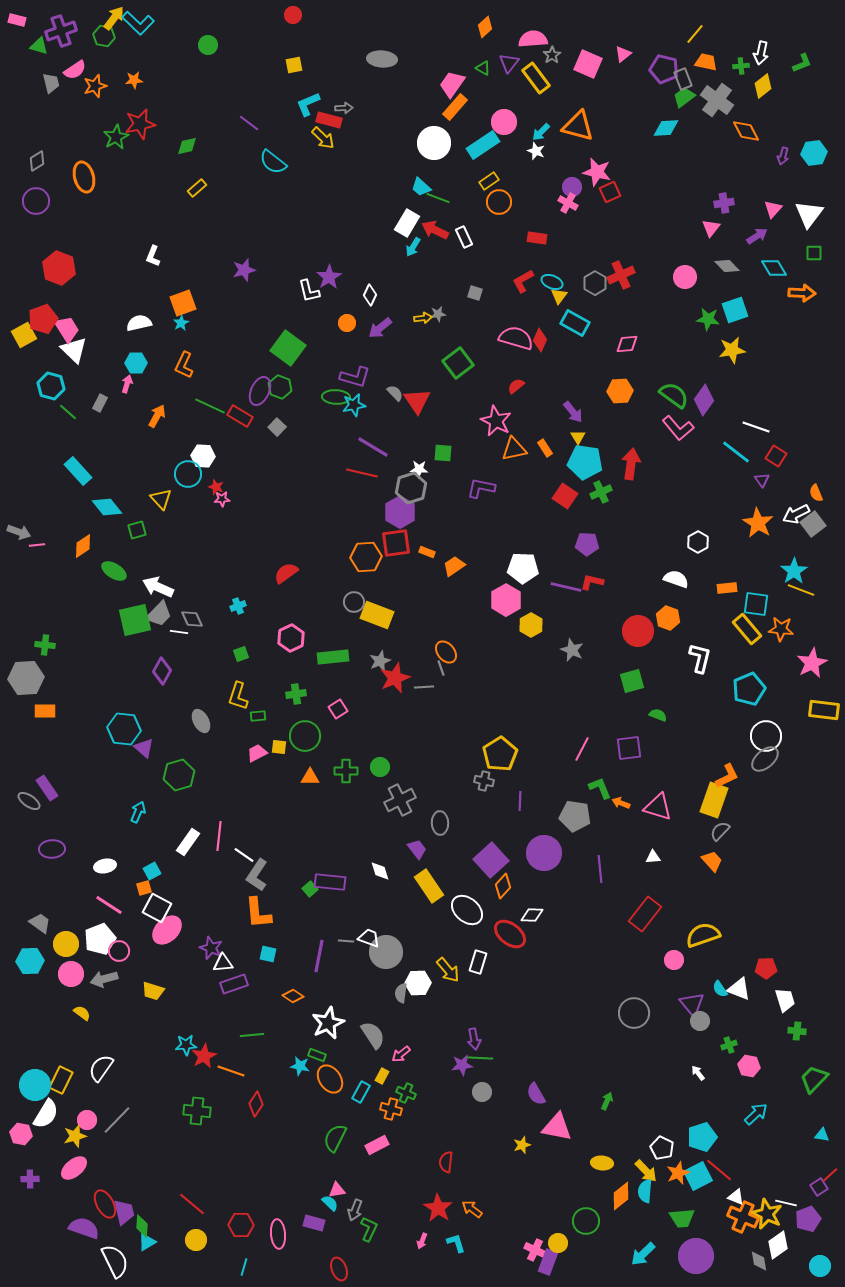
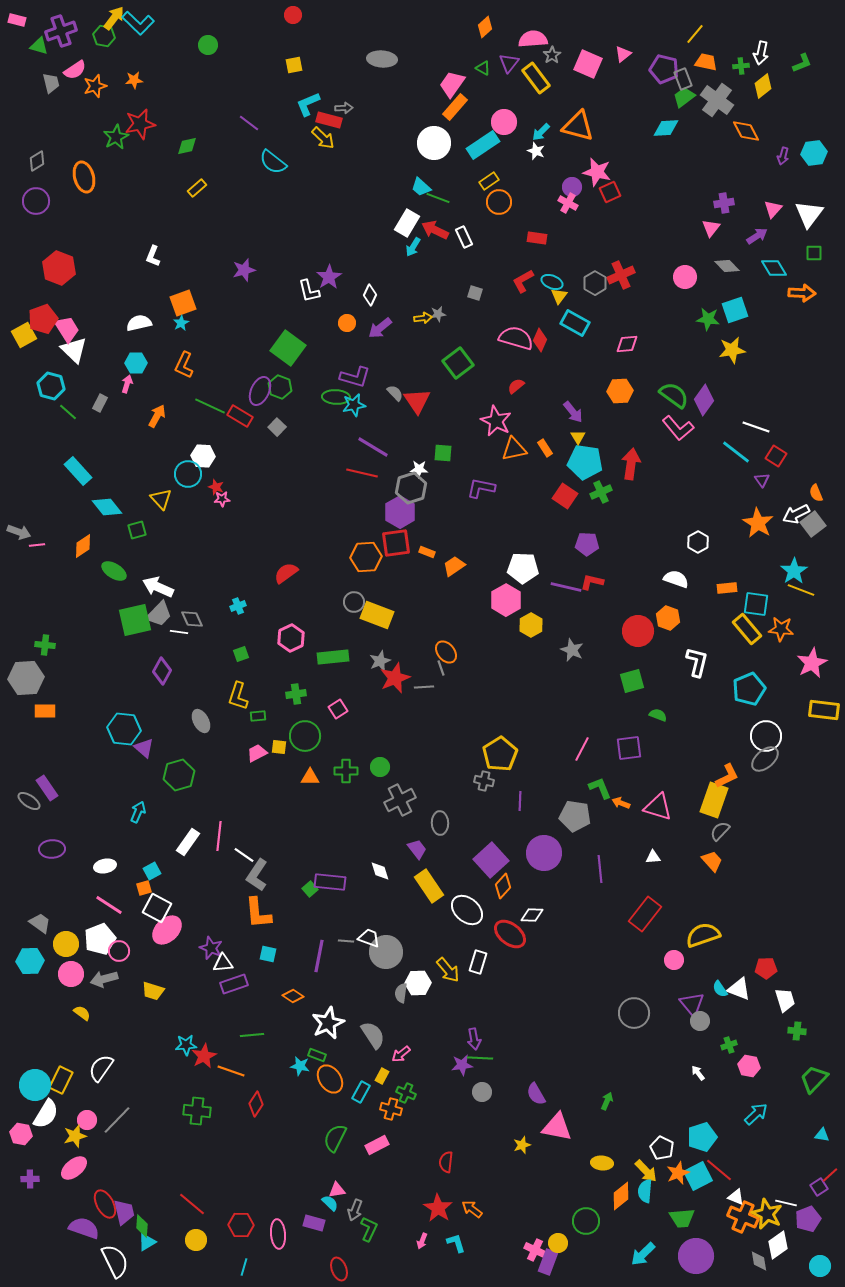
white L-shape at (700, 658): moved 3 px left, 4 px down
